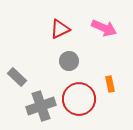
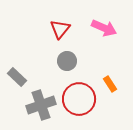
red triangle: rotated 25 degrees counterclockwise
gray circle: moved 2 px left
orange rectangle: rotated 21 degrees counterclockwise
gray cross: moved 1 px up
